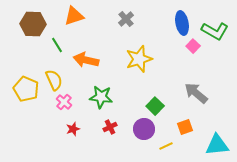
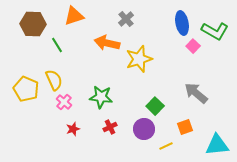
orange arrow: moved 21 px right, 17 px up
